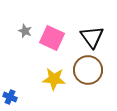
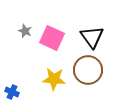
blue cross: moved 2 px right, 5 px up
